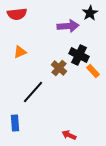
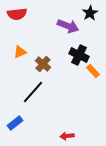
purple arrow: rotated 25 degrees clockwise
brown cross: moved 16 px left, 4 px up
blue rectangle: rotated 56 degrees clockwise
red arrow: moved 2 px left, 1 px down; rotated 32 degrees counterclockwise
